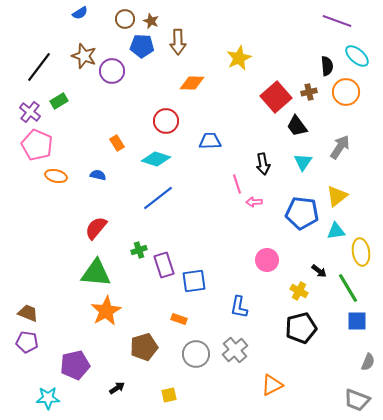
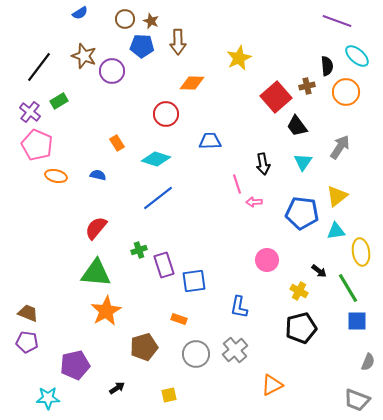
brown cross at (309, 92): moved 2 px left, 6 px up
red circle at (166, 121): moved 7 px up
